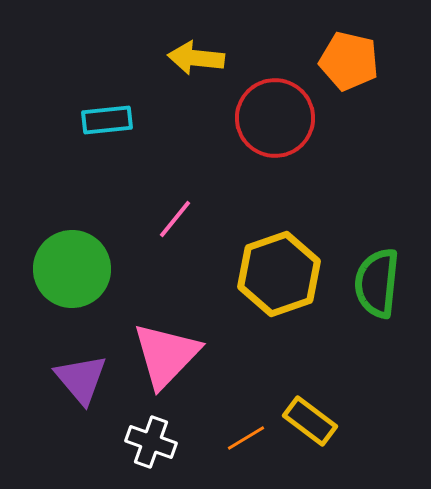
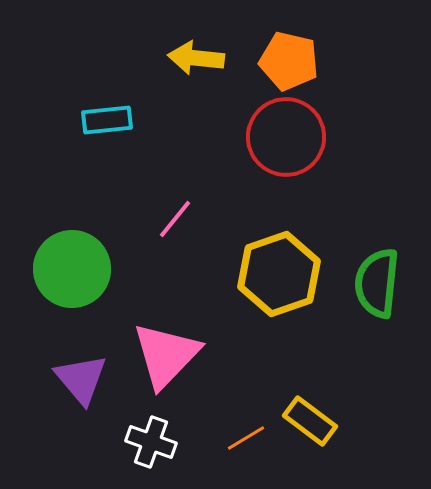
orange pentagon: moved 60 px left
red circle: moved 11 px right, 19 px down
